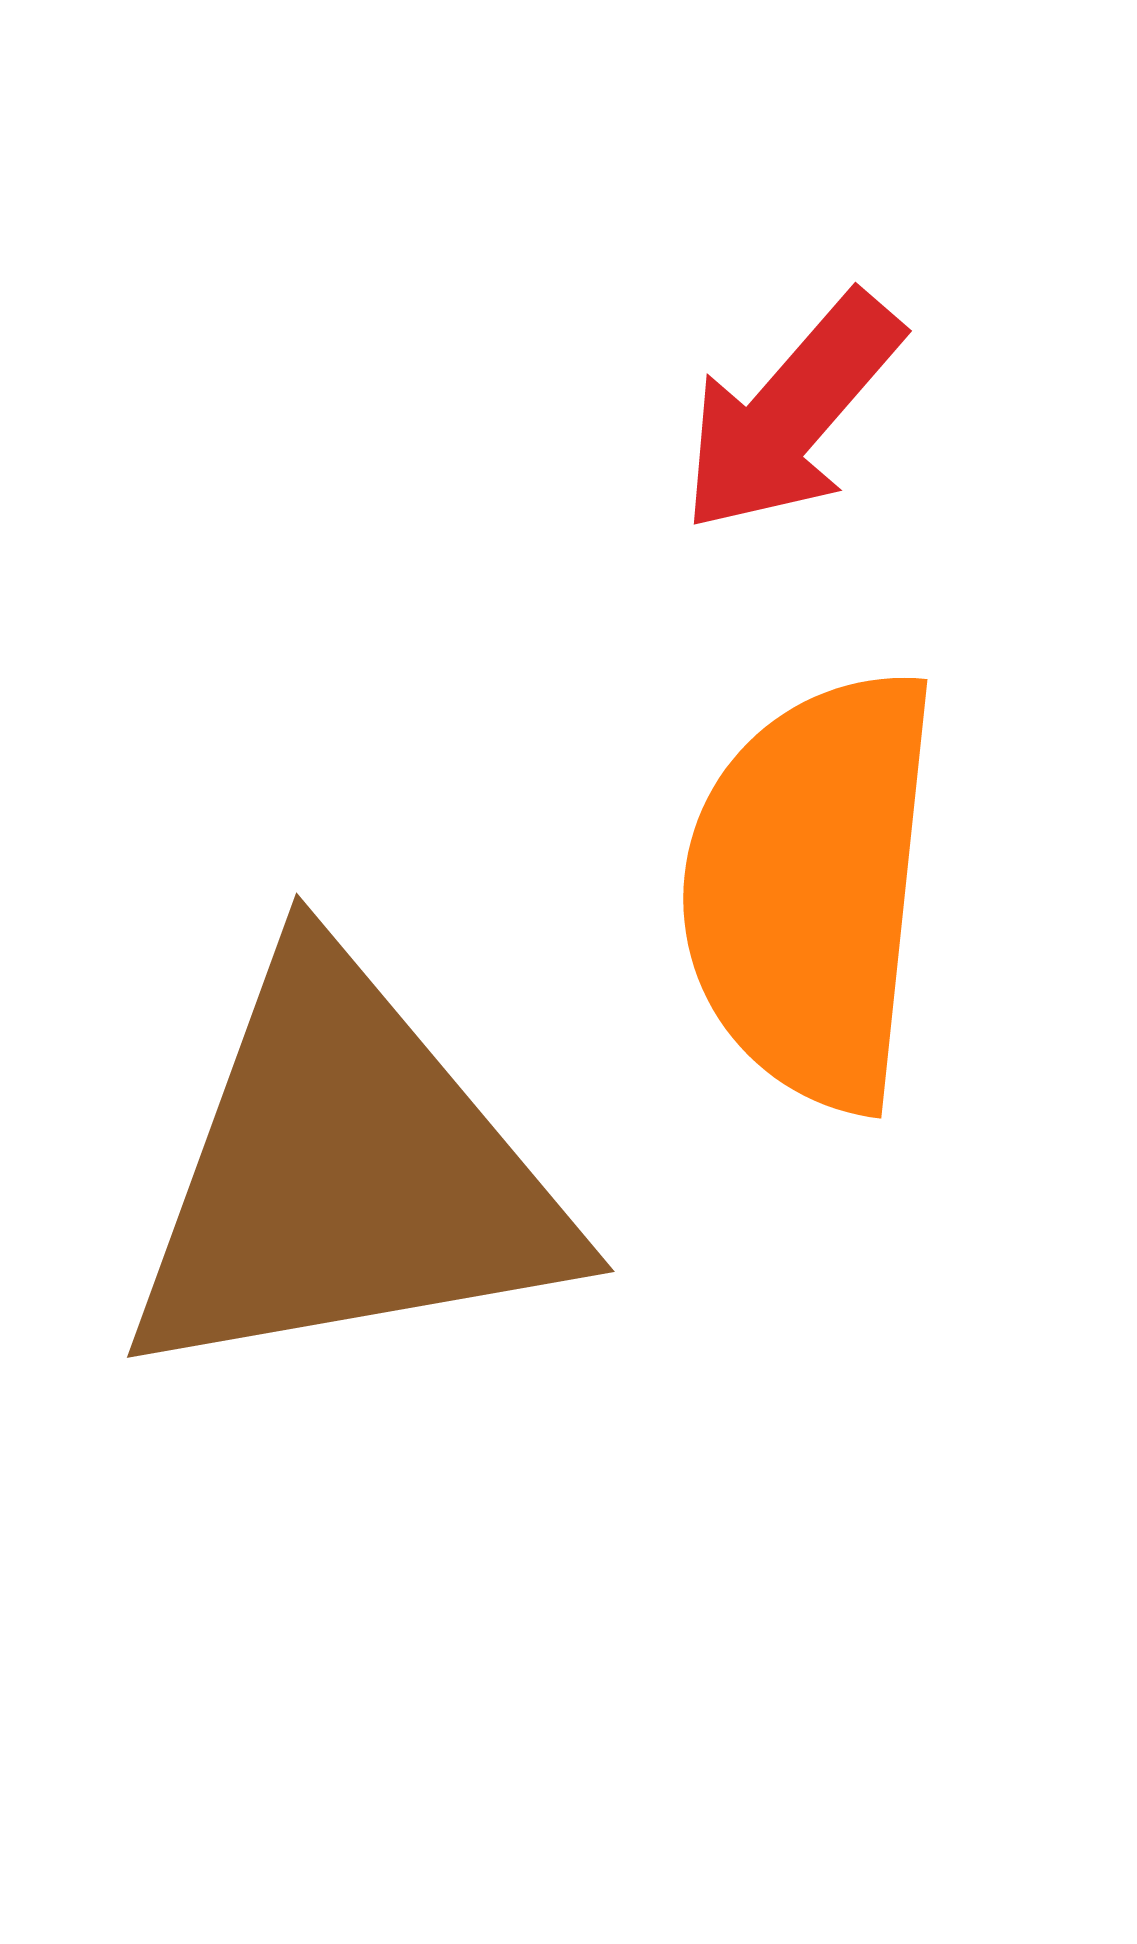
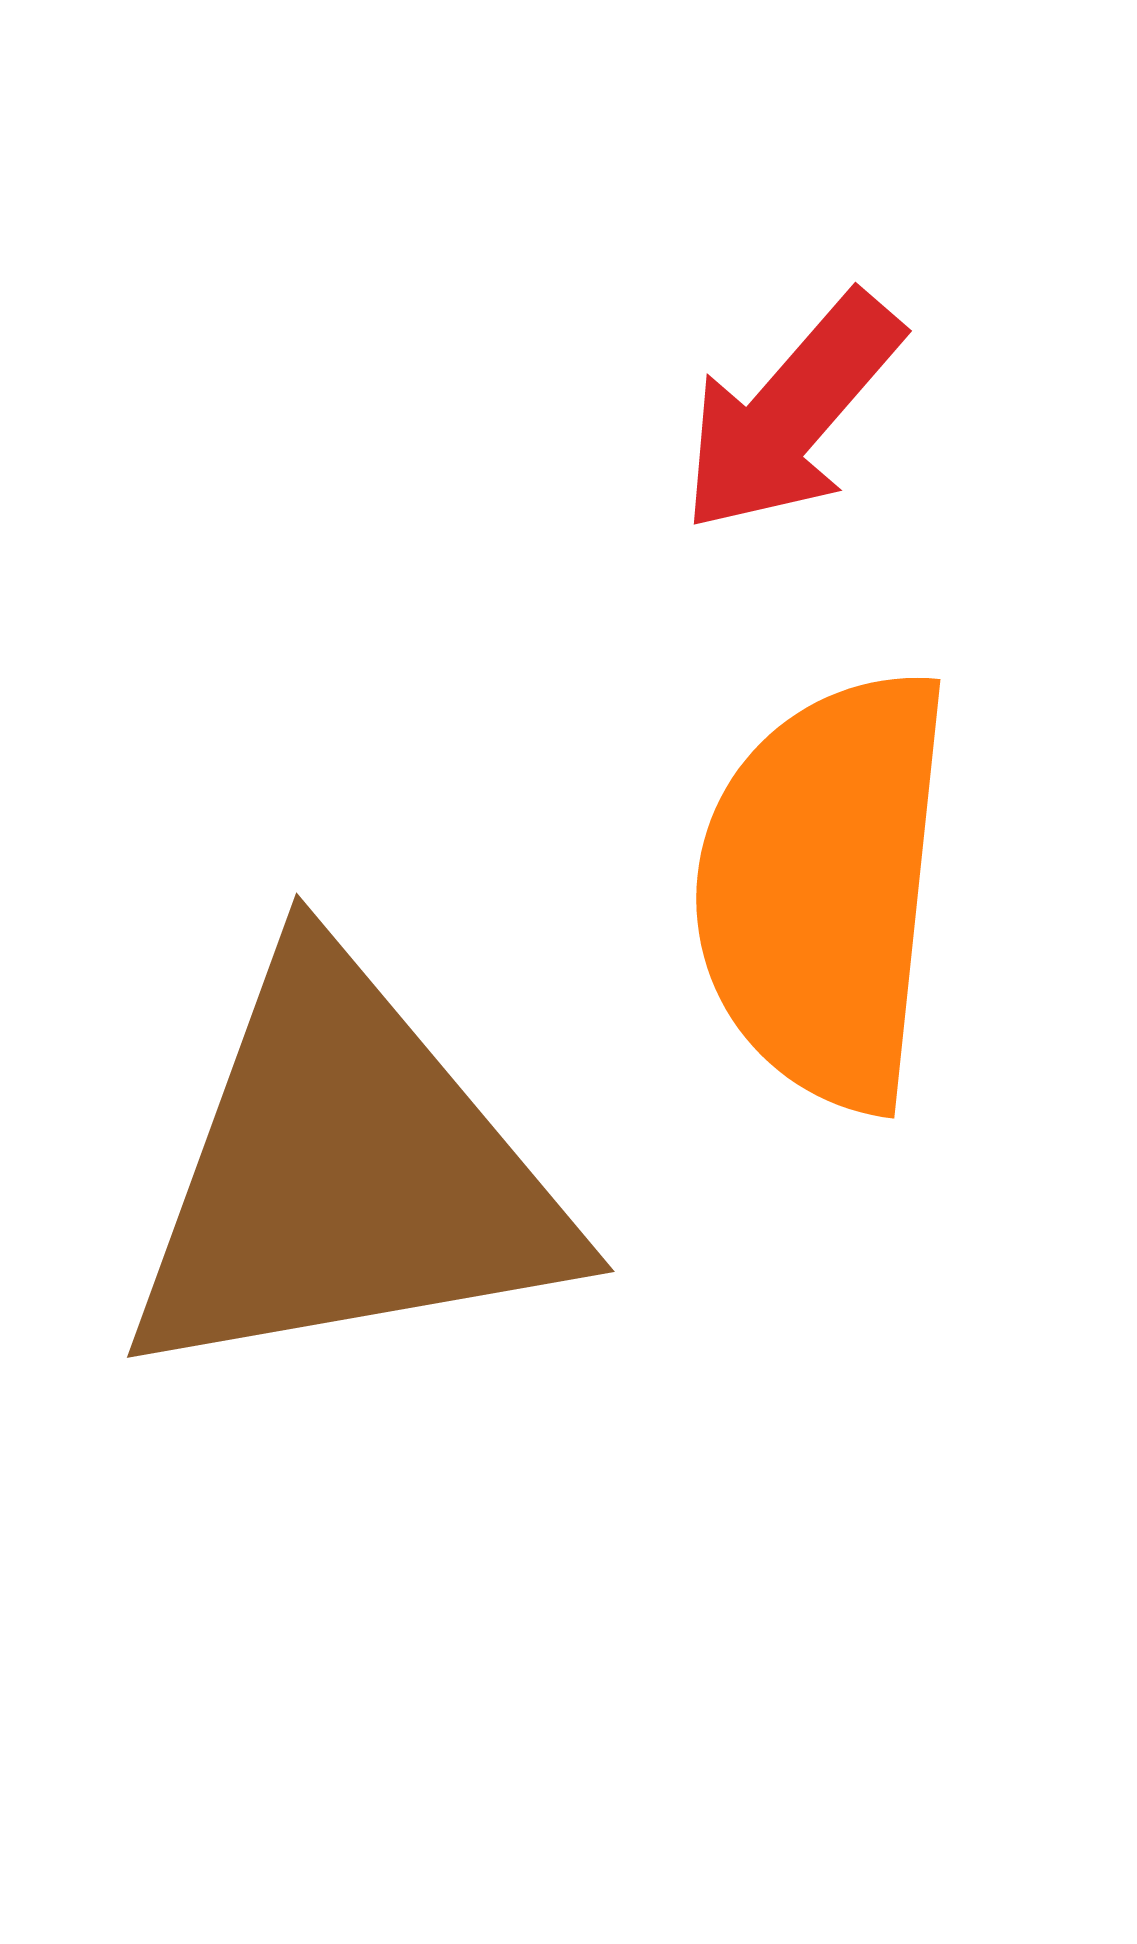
orange semicircle: moved 13 px right
